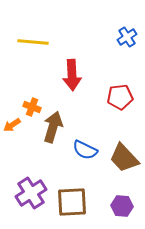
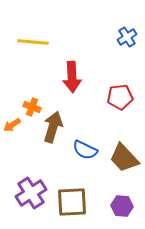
red arrow: moved 2 px down
